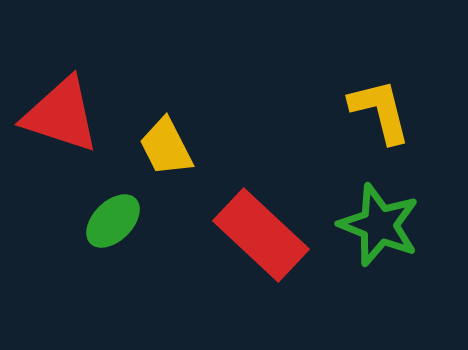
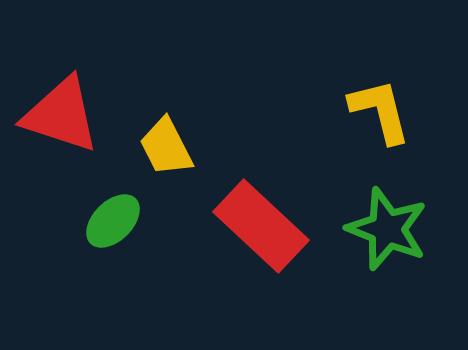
green star: moved 8 px right, 4 px down
red rectangle: moved 9 px up
